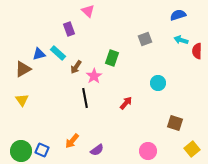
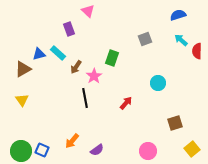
cyan arrow: rotated 24 degrees clockwise
brown square: rotated 35 degrees counterclockwise
